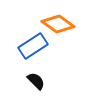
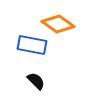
blue rectangle: moved 1 px left, 1 px up; rotated 44 degrees clockwise
